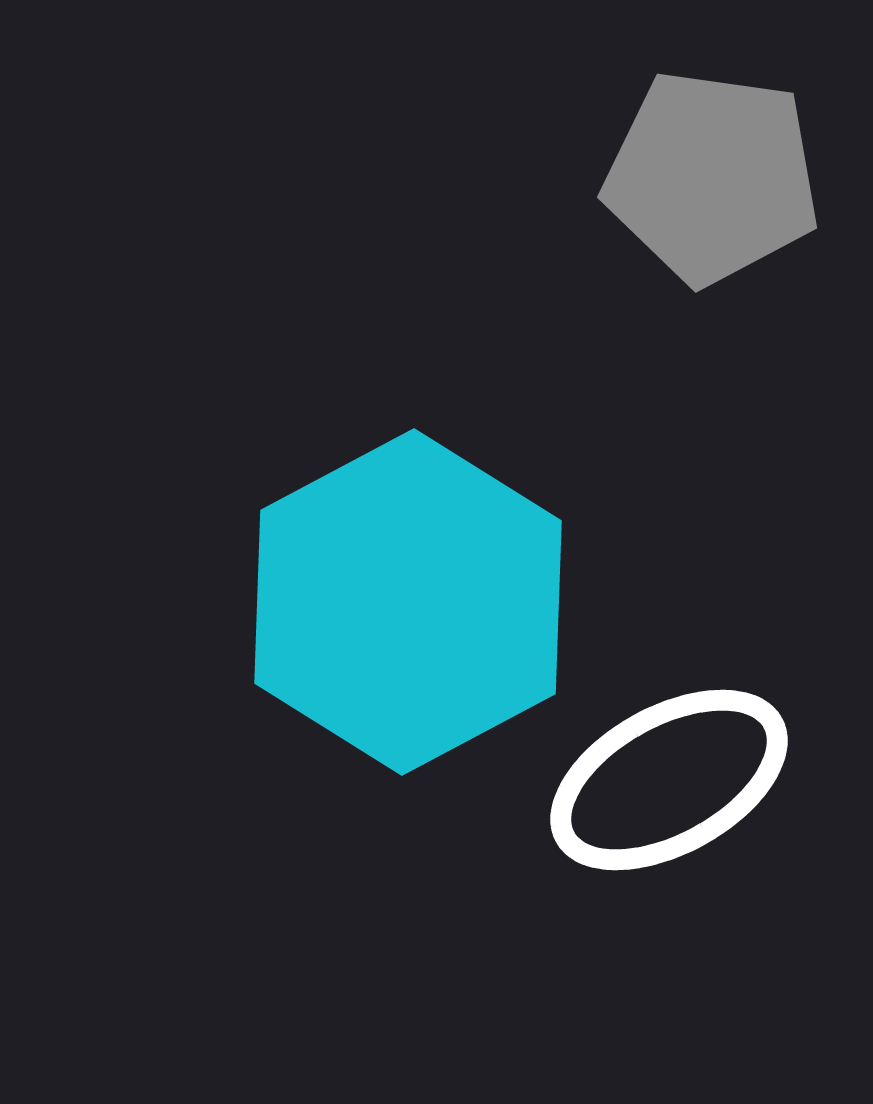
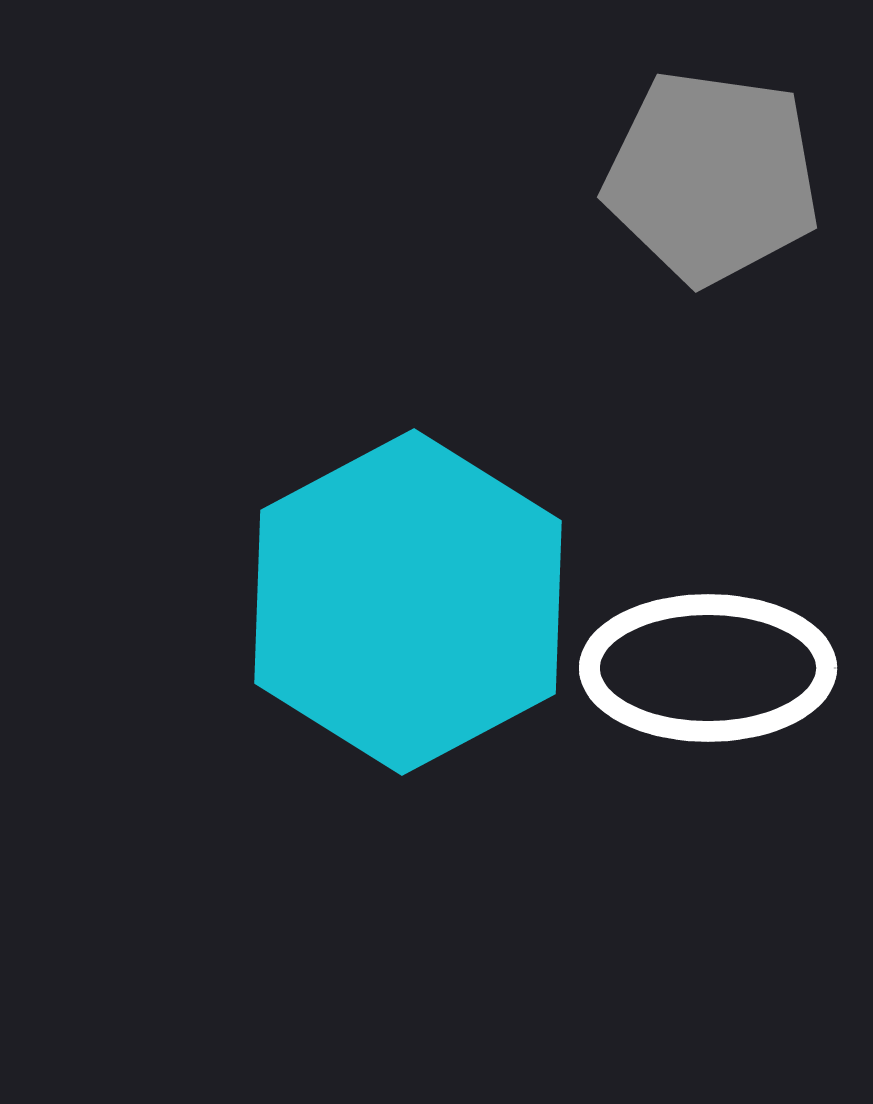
white ellipse: moved 39 px right, 112 px up; rotated 29 degrees clockwise
